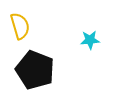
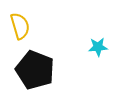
cyan star: moved 8 px right, 7 px down
